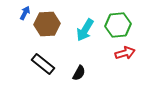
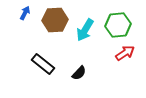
brown hexagon: moved 8 px right, 4 px up
red arrow: rotated 18 degrees counterclockwise
black semicircle: rotated 14 degrees clockwise
